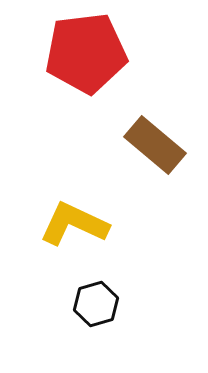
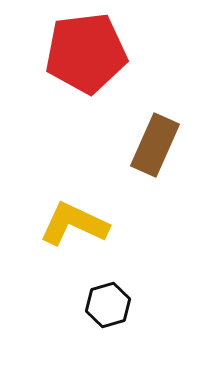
brown rectangle: rotated 74 degrees clockwise
black hexagon: moved 12 px right, 1 px down
